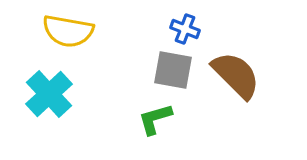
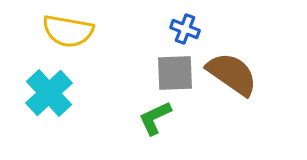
gray square: moved 2 px right, 3 px down; rotated 12 degrees counterclockwise
brown semicircle: moved 4 px left, 1 px up; rotated 10 degrees counterclockwise
cyan cross: moved 1 px up
green L-shape: moved 1 px up; rotated 9 degrees counterclockwise
